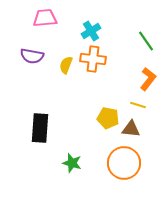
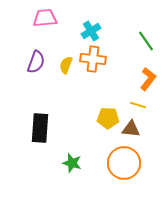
purple semicircle: moved 4 px right, 6 px down; rotated 80 degrees counterclockwise
yellow pentagon: rotated 10 degrees counterclockwise
